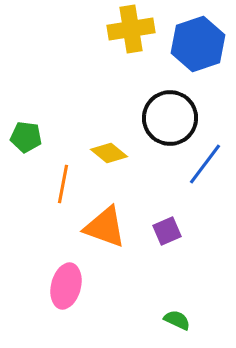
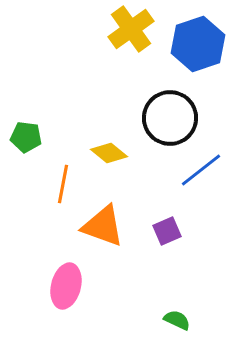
yellow cross: rotated 27 degrees counterclockwise
blue line: moved 4 px left, 6 px down; rotated 15 degrees clockwise
orange triangle: moved 2 px left, 1 px up
